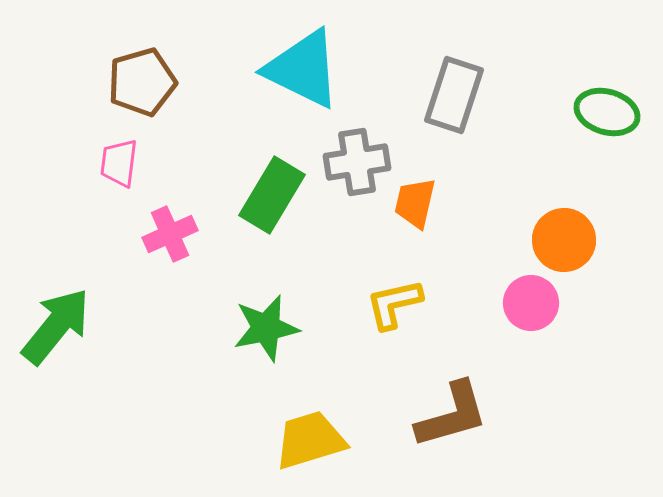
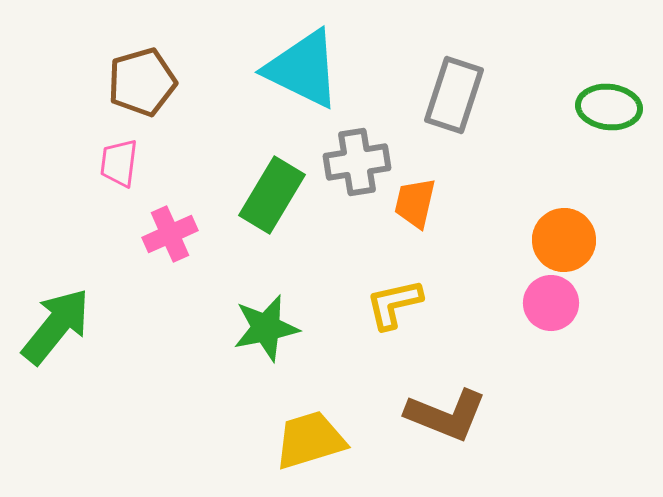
green ellipse: moved 2 px right, 5 px up; rotated 10 degrees counterclockwise
pink circle: moved 20 px right
brown L-shape: moved 6 px left; rotated 38 degrees clockwise
